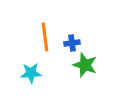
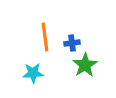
green star: rotated 20 degrees clockwise
cyan star: moved 2 px right
